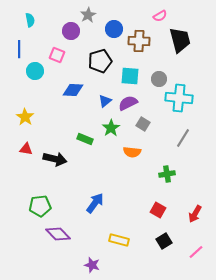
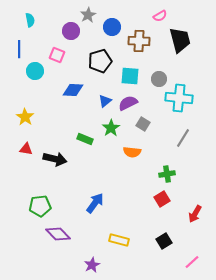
blue circle: moved 2 px left, 2 px up
red square: moved 4 px right, 11 px up; rotated 28 degrees clockwise
pink line: moved 4 px left, 10 px down
purple star: rotated 28 degrees clockwise
